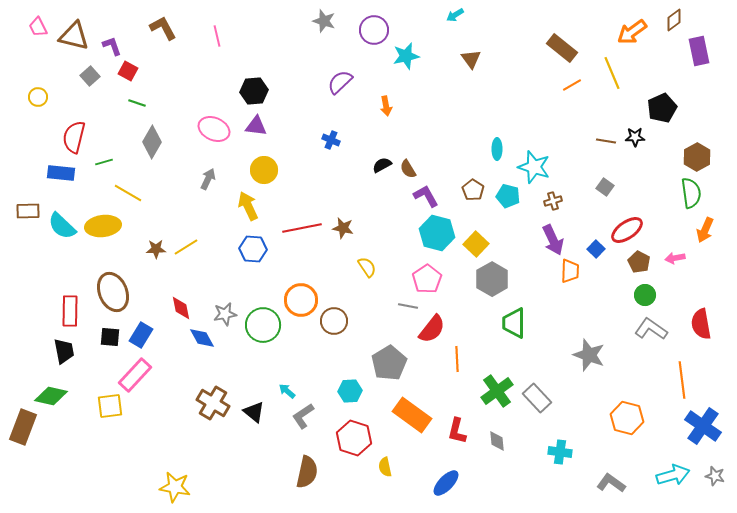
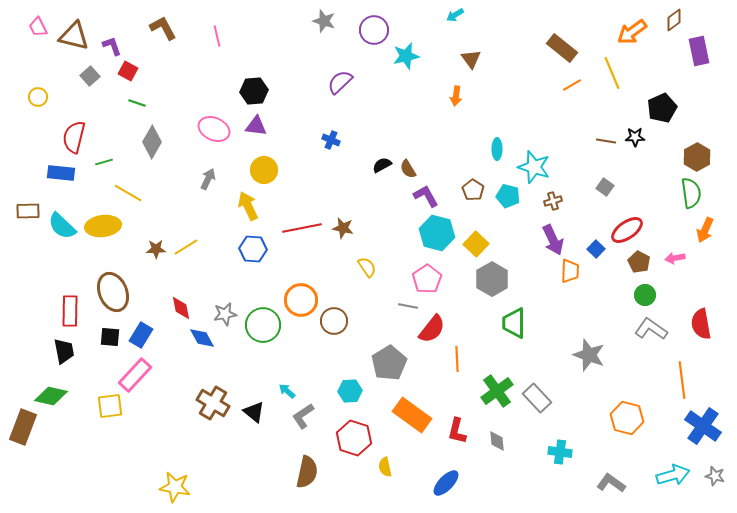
orange arrow at (386, 106): moved 70 px right, 10 px up; rotated 18 degrees clockwise
